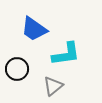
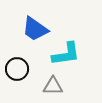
blue trapezoid: moved 1 px right
gray triangle: rotated 40 degrees clockwise
